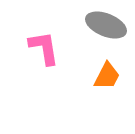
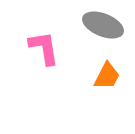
gray ellipse: moved 3 px left
